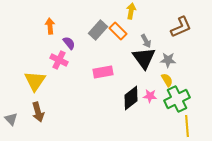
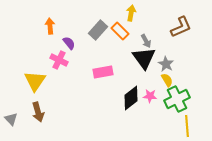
yellow arrow: moved 2 px down
orange rectangle: moved 2 px right
gray star: moved 2 px left, 4 px down; rotated 28 degrees clockwise
